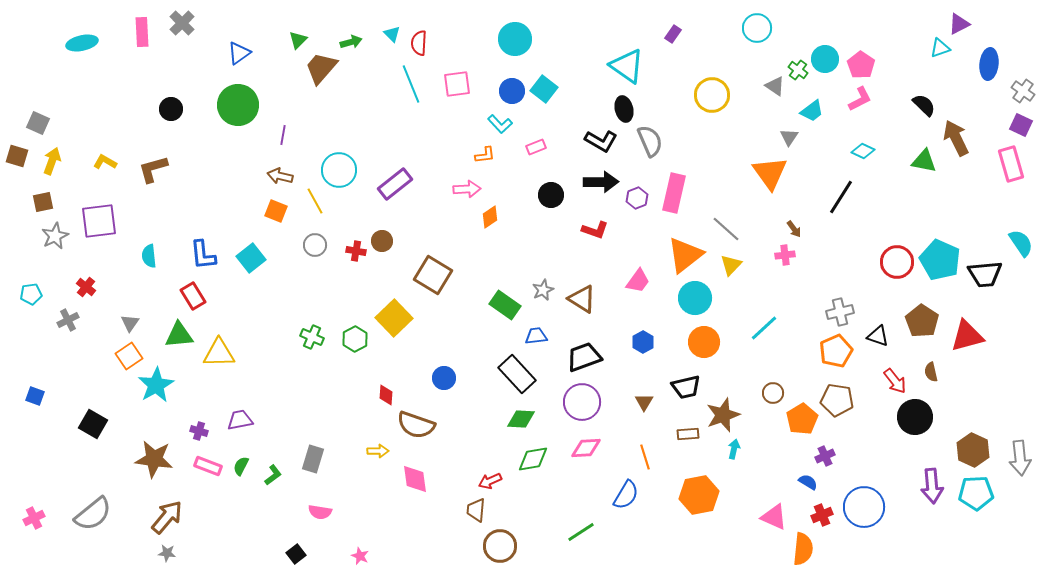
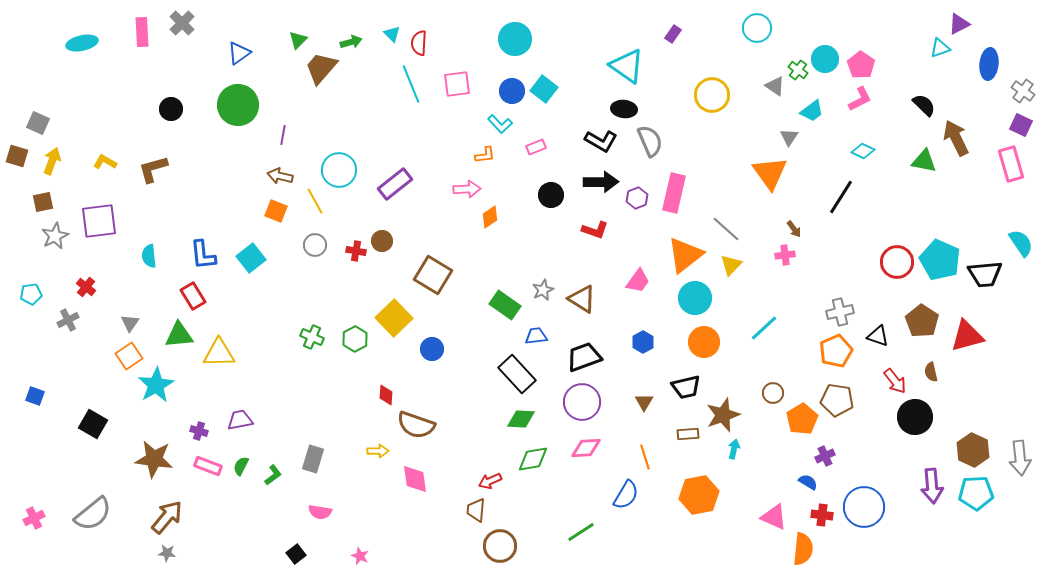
black ellipse at (624, 109): rotated 70 degrees counterclockwise
blue circle at (444, 378): moved 12 px left, 29 px up
red cross at (822, 515): rotated 30 degrees clockwise
